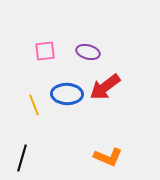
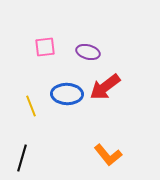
pink square: moved 4 px up
yellow line: moved 3 px left, 1 px down
orange L-shape: moved 2 px up; rotated 28 degrees clockwise
